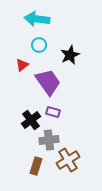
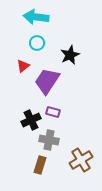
cyan arrow: moved 1 px left, 2 px up
cyan circle: moved 2 px left, 2 px up
red triangle: moved 1 px right, 1 px down
purple trapezoid: moved 1 px left, 1 px up; rotated 112 degrees counterclockwise
black cross: rotated 12 degrees clockwise
gray cross: rotated 18 degrees clockwise
brown cross: moved 13 px right
brown rectangle: moved 4 px right, 1 px up
